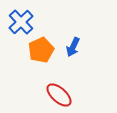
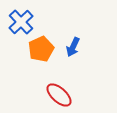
orange pentagon: moved 1 px up
